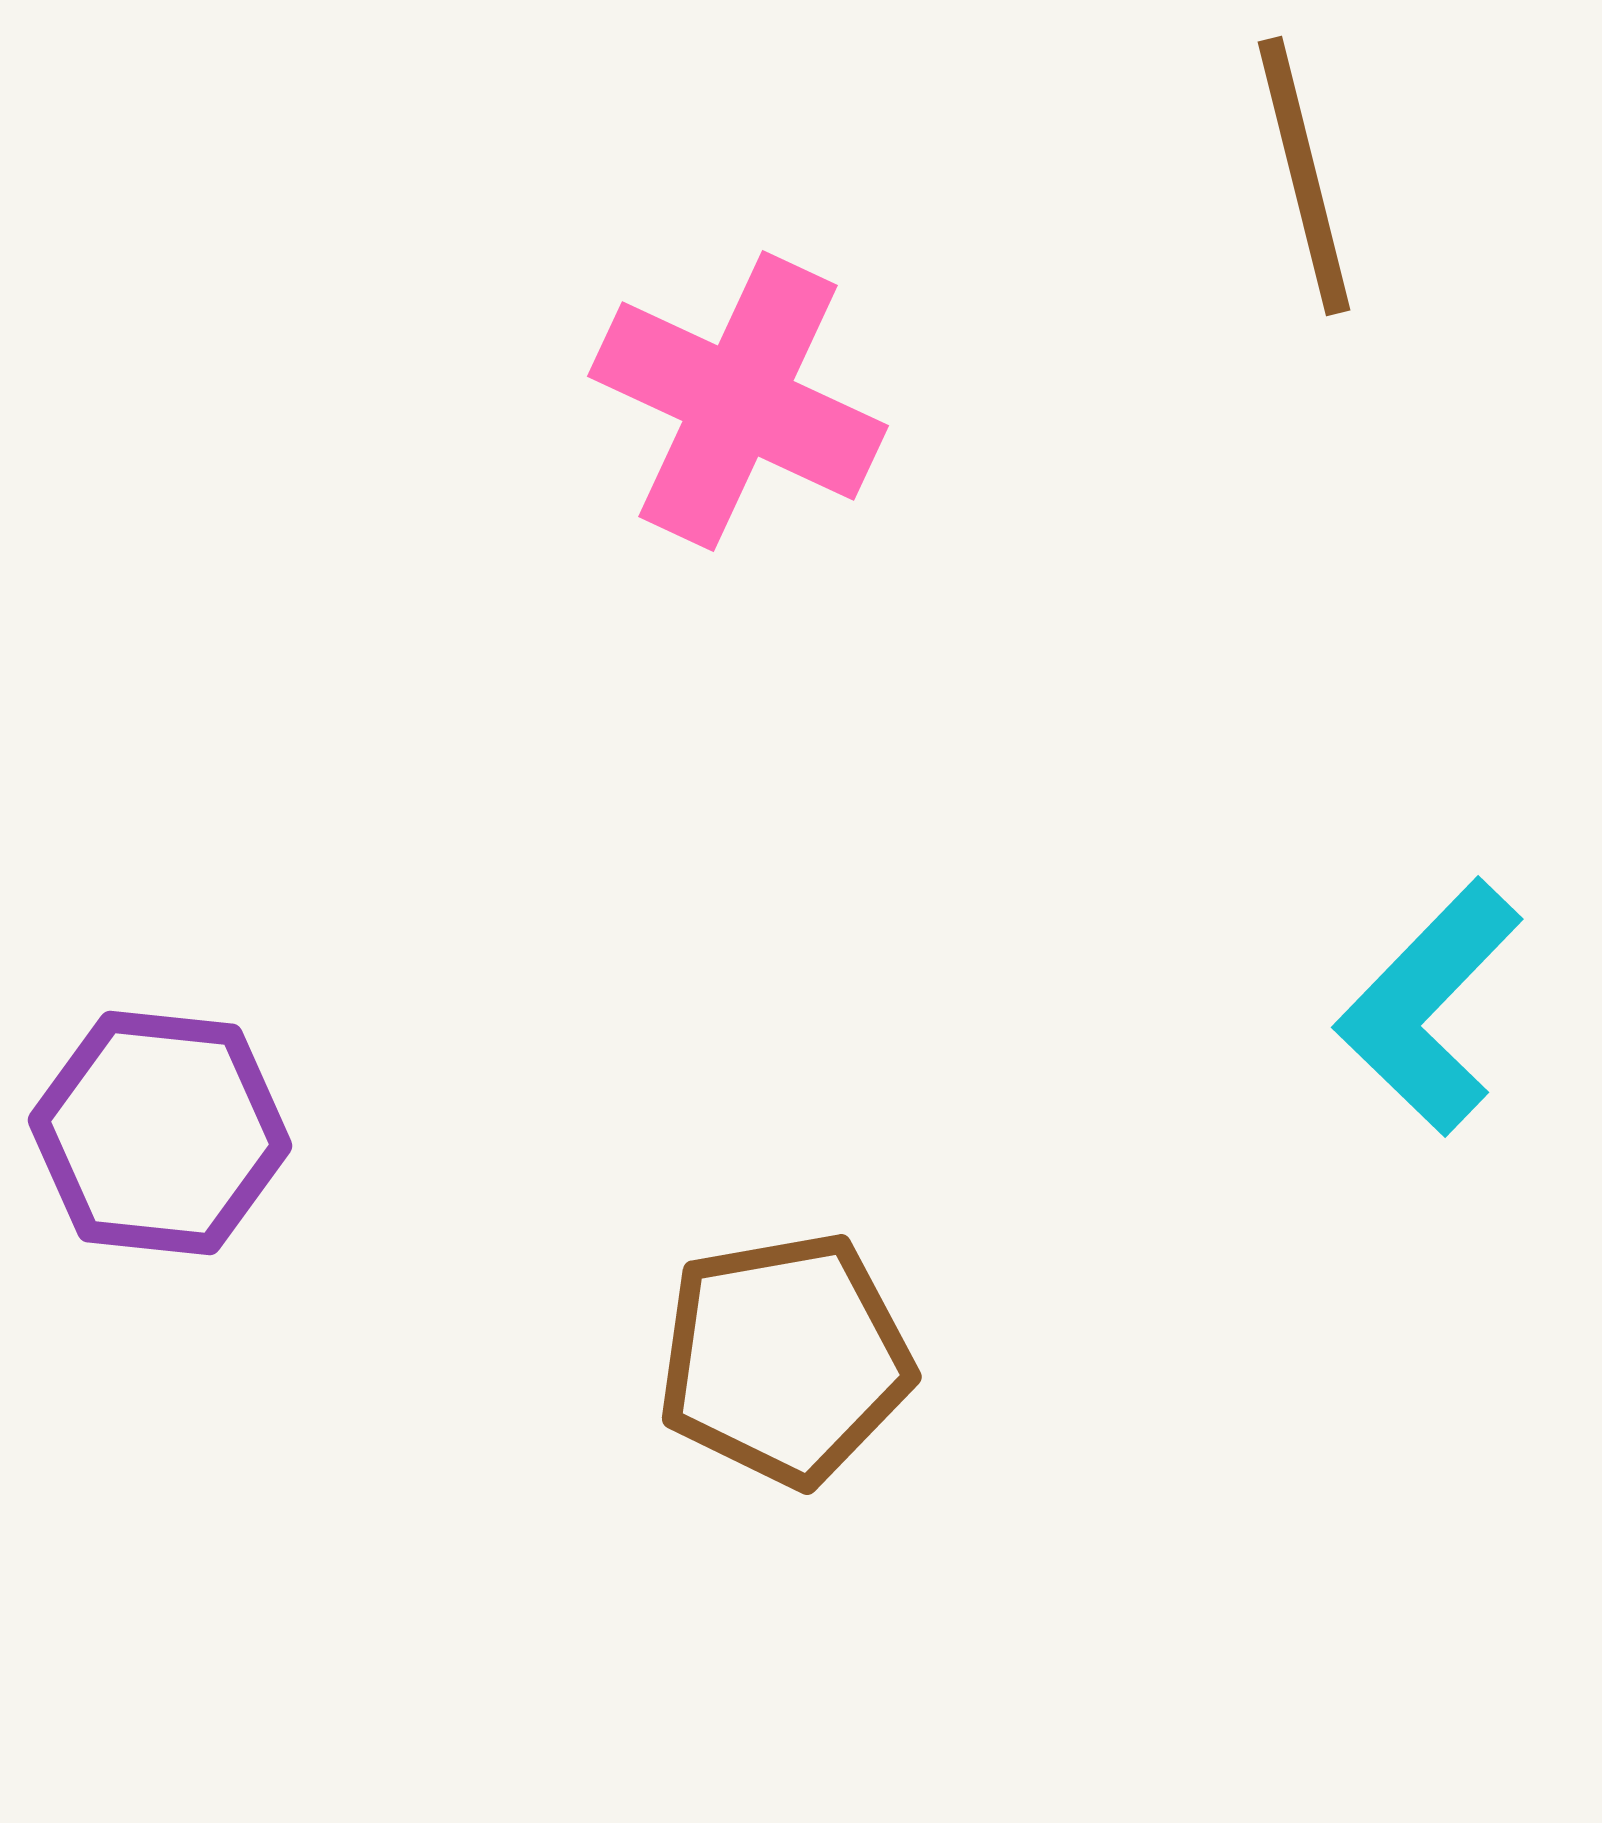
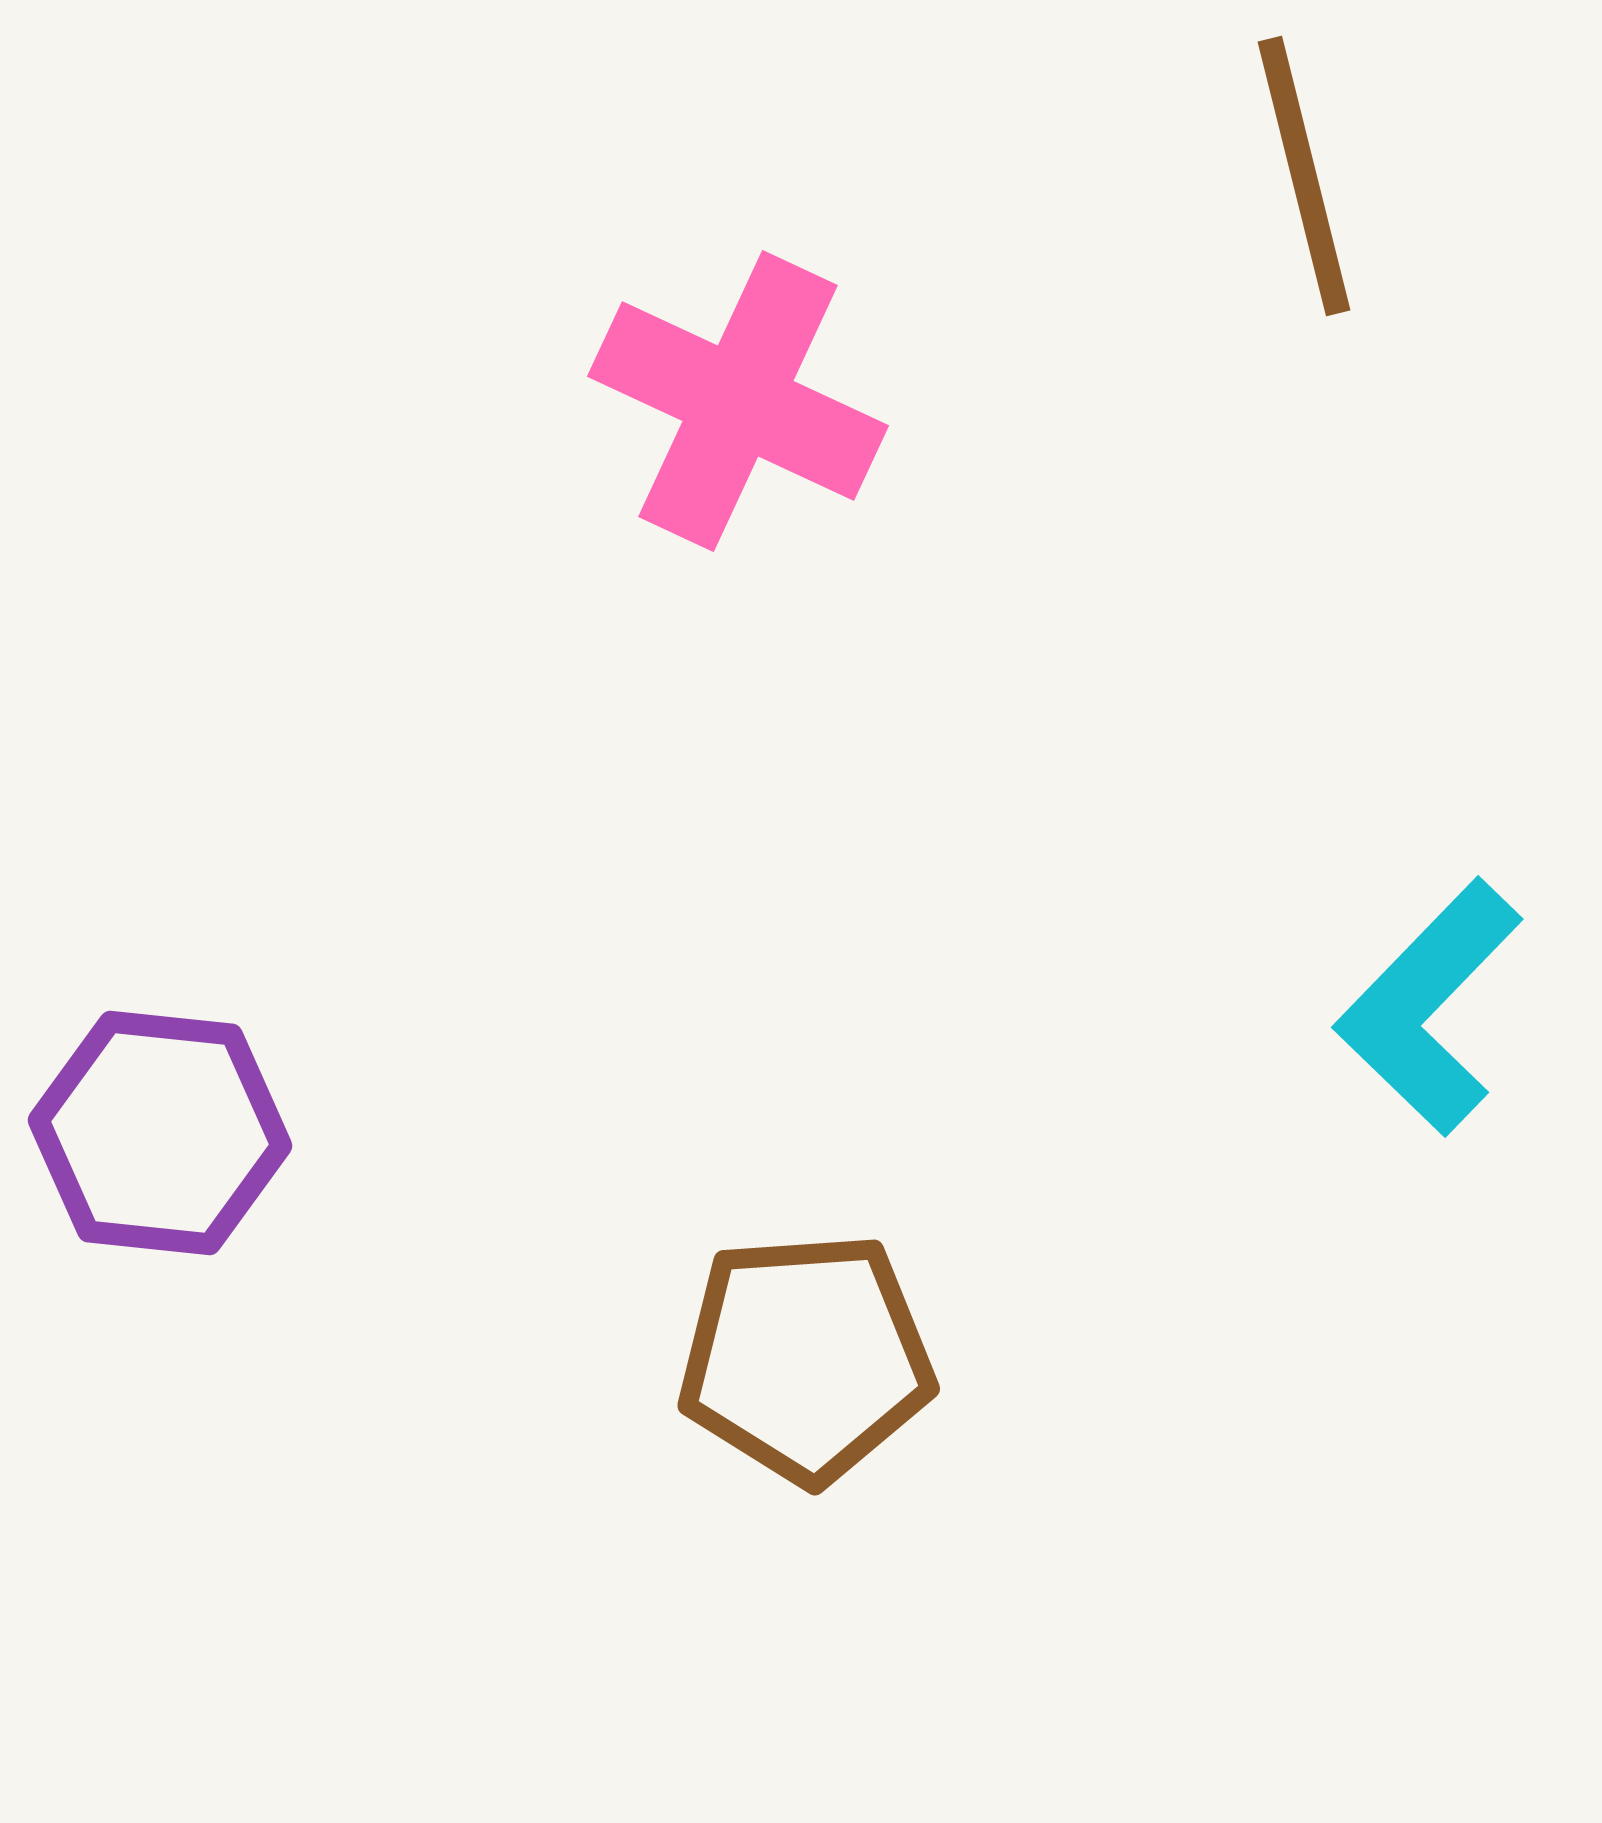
brown pentagon: moved 21 px right, 1 px up; rotated 6 degrees clockwise
